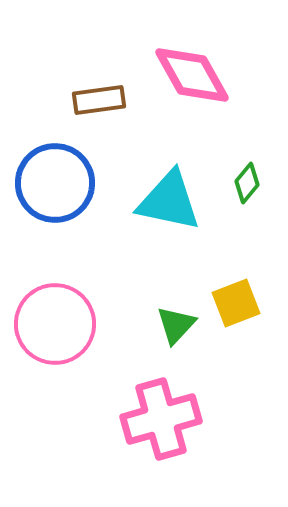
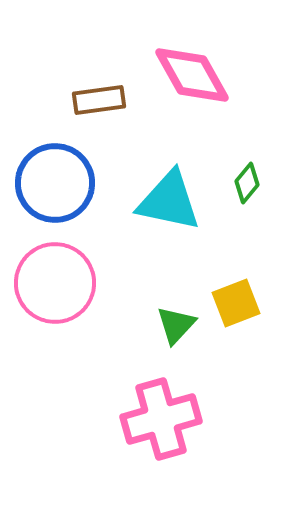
pink circle: moved 41 px up
